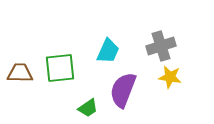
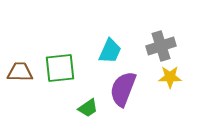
cyan trapezoid: moved 2 px right
brown trapezoid: moved 1 px up
yellow star: rotated 10 degrees counterclockwise
purple semicircle: moved 1 px up
